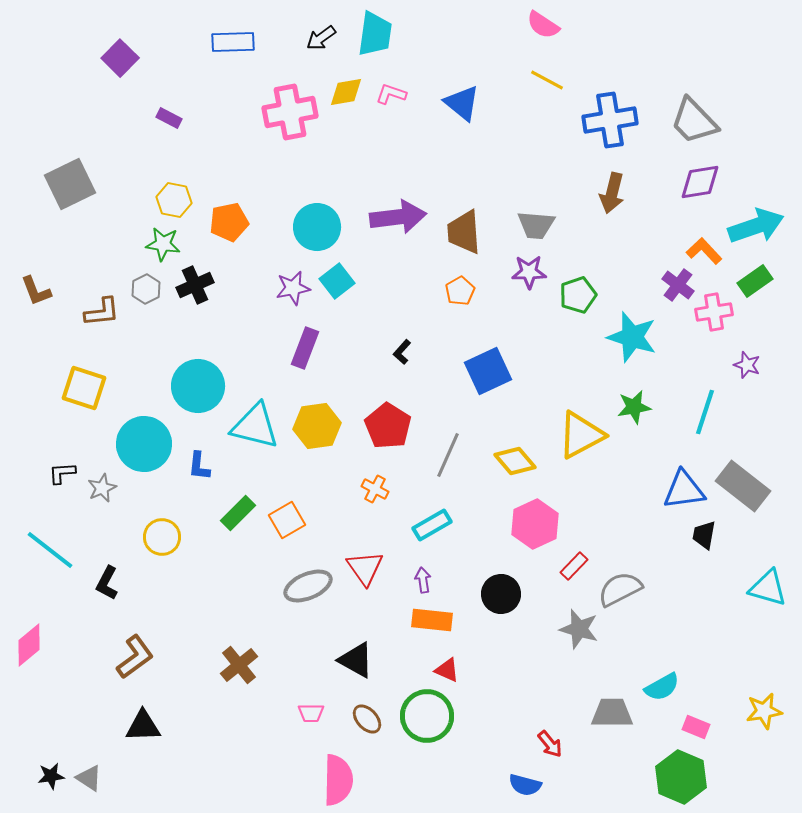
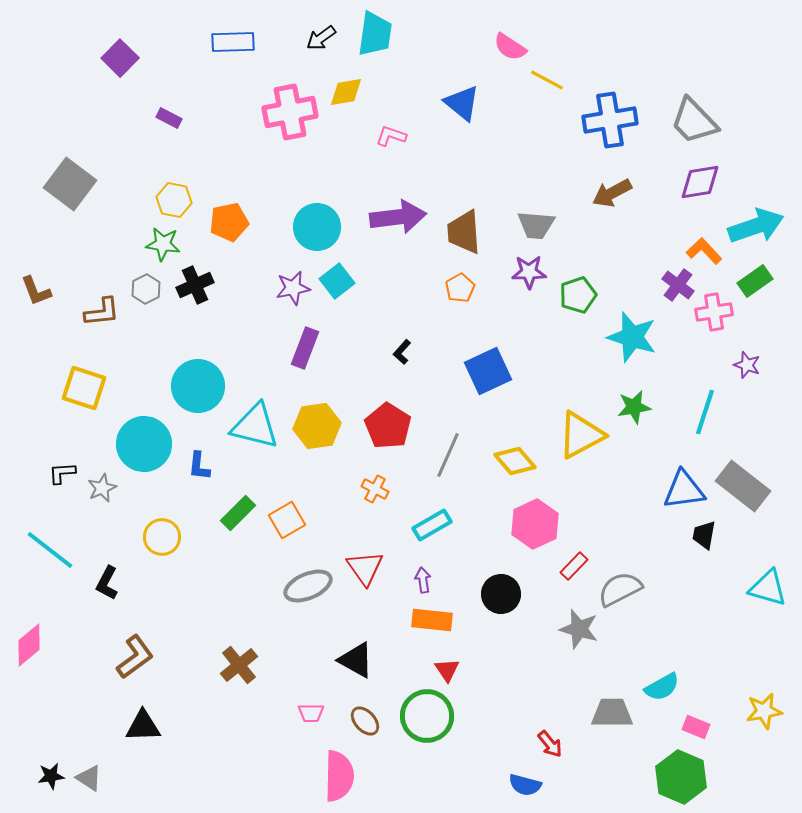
pink semicircle at (543, 25): moved 33 px left, 22 px down
pink L-shape at (391, 94): moved 42 px down
gray square at (70, 184): rotated 27 degrees counterclockwise
brown arrow at (612, 193): rotated 48 degrees clockwise
orange pentagon at (460, 291): moved 3 px up
red triangle at (447, 670): rotated 32 degrees clockwise
brown ellipse at (367, 719): moved 2 px left, 2 px down
pink semicircle at (338, 780): moved 1 px right, 4 px up
